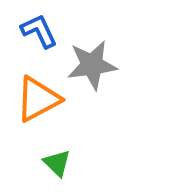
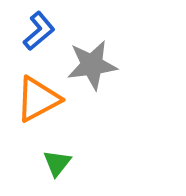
blue L-shape: rotated 75 degrees clockwise
green triangle: rotated 24 degrees clockwise
